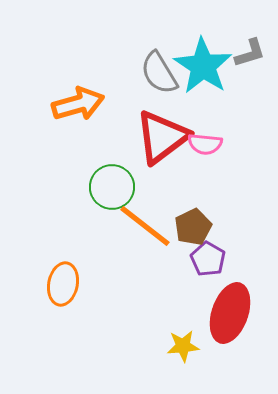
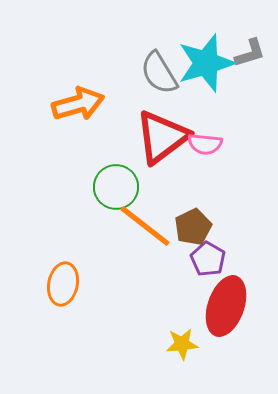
cyan star: moved 3 px right, 3 px up; rotated 22 degrees clockwise
green circle: moved 4 px right
red ellipse: moved 4 px left, 7 px up
yellow star: moved 1 px left, 2 px up
